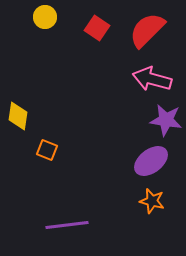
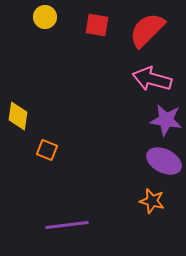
red square: moved 3 px up; rotated 25 degrees counterclockwise
purple ellipse: moved 13 px right; rotated 64 degrees clockwise
